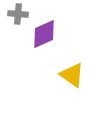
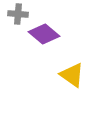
purple diamond: rotated 64 degrees clockwise
